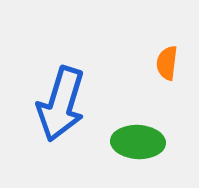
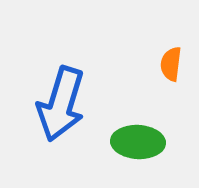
orange semicircle: moved 4 px right, 1 px down
